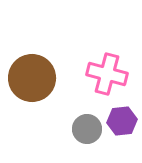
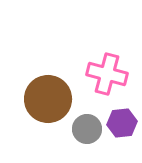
brown circle: moved 16 px right, 21 px down
purple hexagon: moved 2 px down
